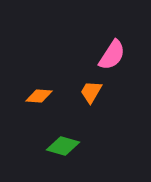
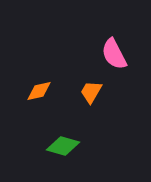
pink semicircle: moved 2 px right, 1 px up; rotated 120 degrees clockwise
orange diamond: moved 5 px up; rotated 16 degrees counterclockwise
